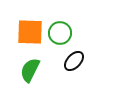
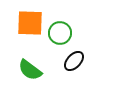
orange square: moved 9 px up
green semicircle: rotated 80 degrees counterclockwise
